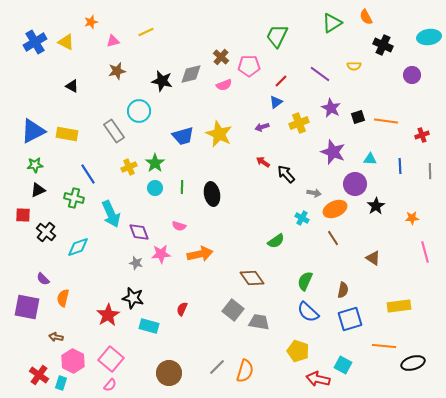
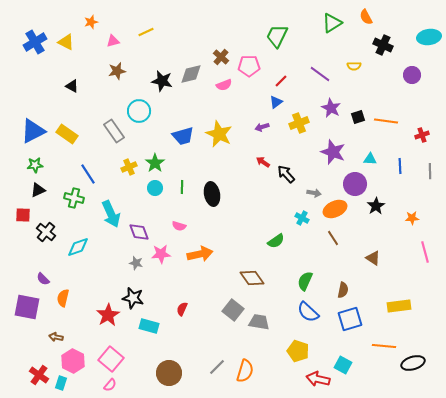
yellow rectangle at (67, 134): rotated 25 degrees clockwise
